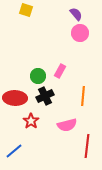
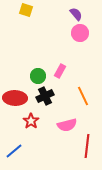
orange line: rotated 30 degrees counterclockwise
